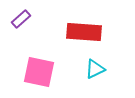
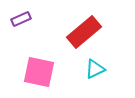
purple rectangle: rotated 18 degrees clockwise
red rectangle: rotated 44 degrees counterclockwise
